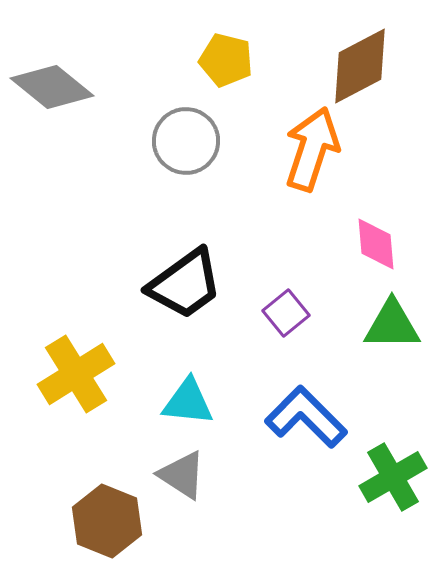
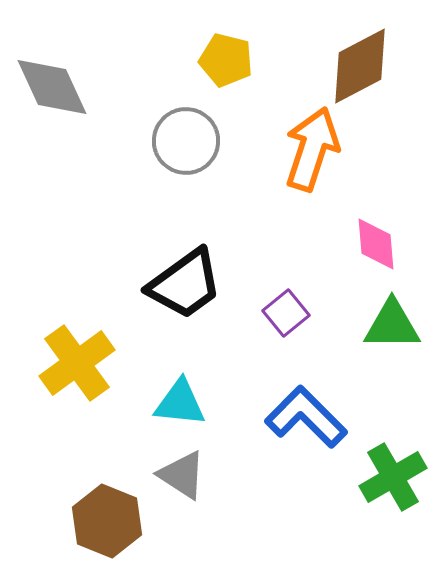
gray diamond: rotated 26 degrees clockwise
yellow cross: moved 1 px right, 11 px up; rotated 4 degrees counterclockwise
cyan triangle: moved 8 px left, 1 px down
